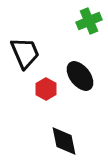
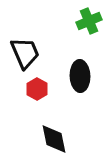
black ellipse: rotated 36 degrees clockwise
red hexagon: moved 9 px left
black diamond: moved 10 px left, 2 px up
